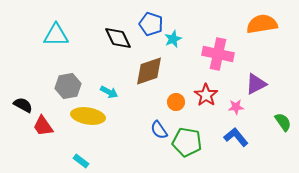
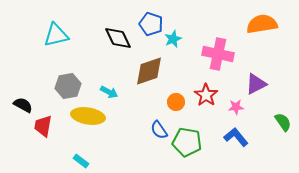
cyan triangle: rotated 12 degrees counterclockwise
red trapezoid: rotated 45 degrees clockwise
